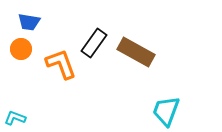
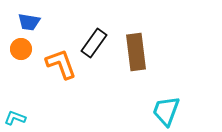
brown rectangle: rotated 54 degrees clockwise
